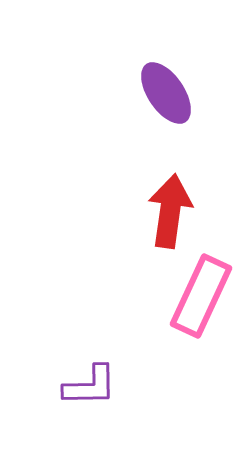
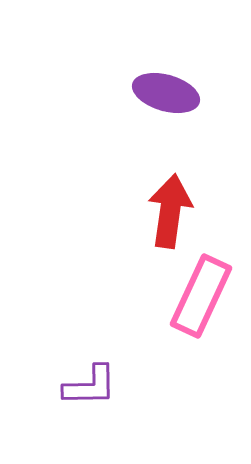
purple ellipse: rotated 40 degrees counterclockwise
